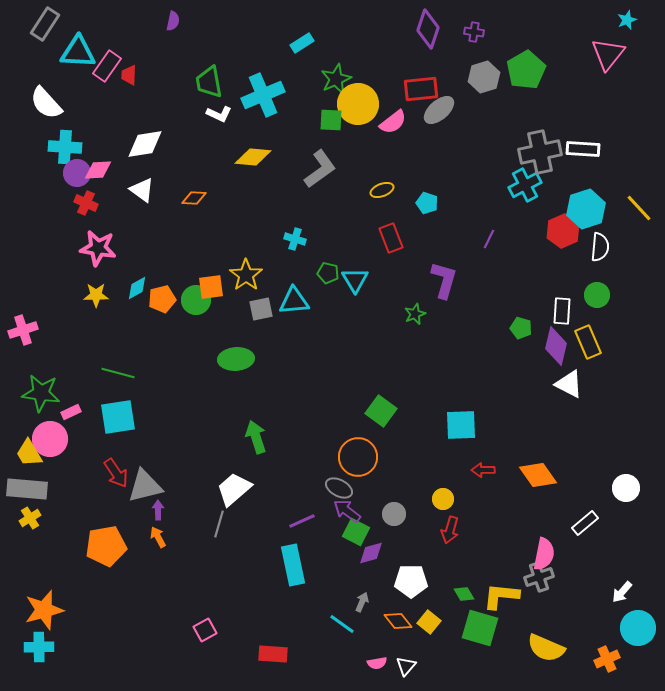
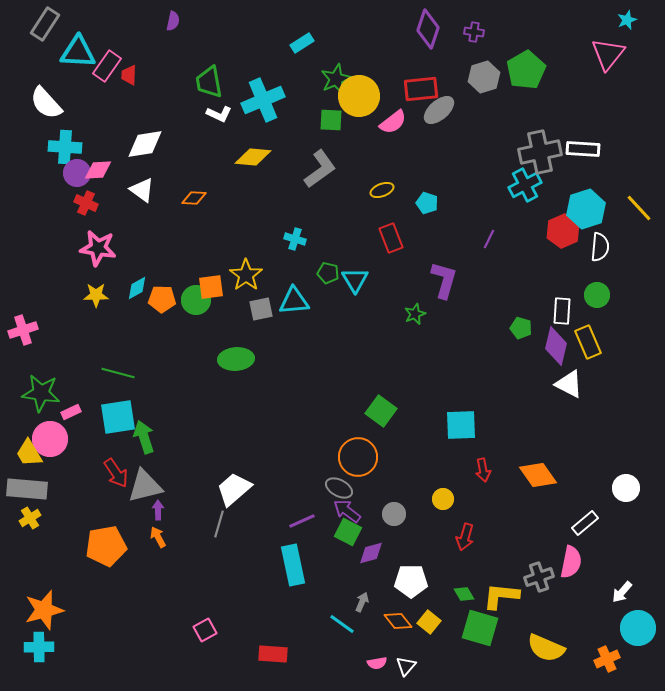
cyan cross at (263, 95): moved 5 px down
yellow circle at (358, 104): moved 1 px right, 8 px up
orange pentagon at (162, 299): rotated 16 degrees clockwise
green arrow at (256, 437): moved 112 px left
red arrow at (483, 470): rotated 100 degrees counterclockwise
red arrow at (450, 530): moved 15 px right, 7 px down
green square at (356, 532): moved 8 px left
pink semicircle at (544, 554): moved 27 px right, 8 px down
